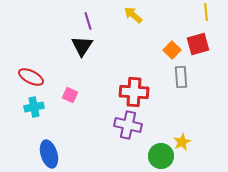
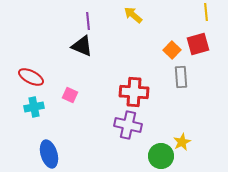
purple line: rotated 12 degrees clockwise
black triangle: rotated 40 degrees counterclockwise
